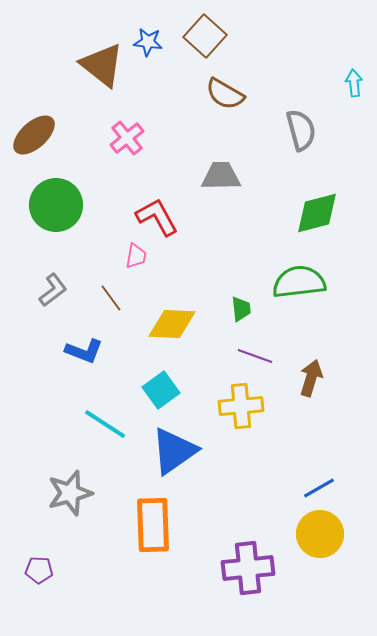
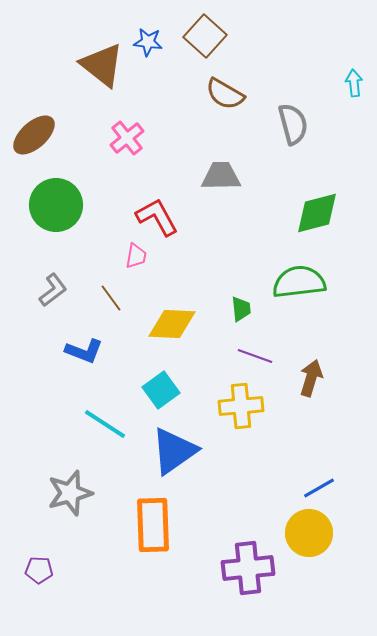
gray semicircle: moved 8 px left, 6 px up
yellow circle: moved 11 px left, 1 px up
